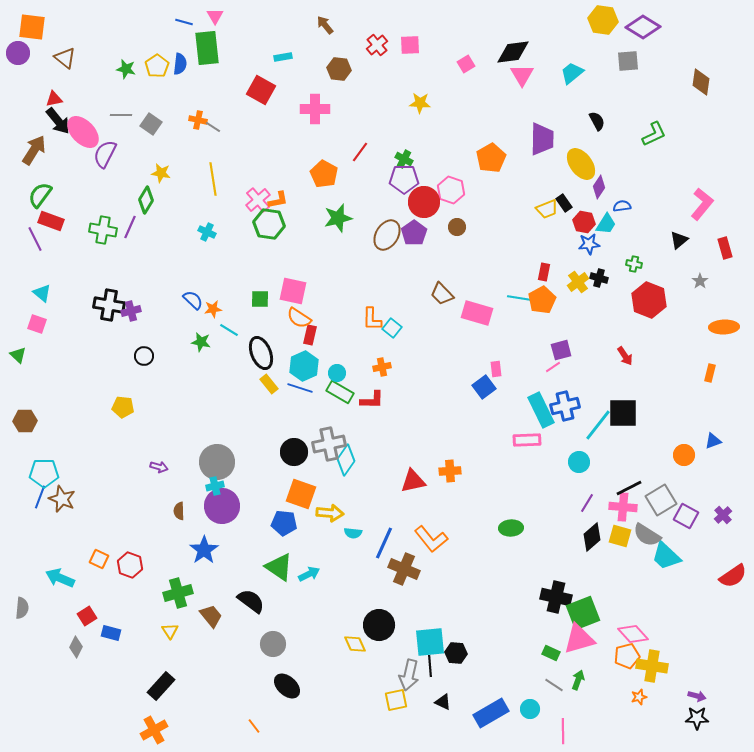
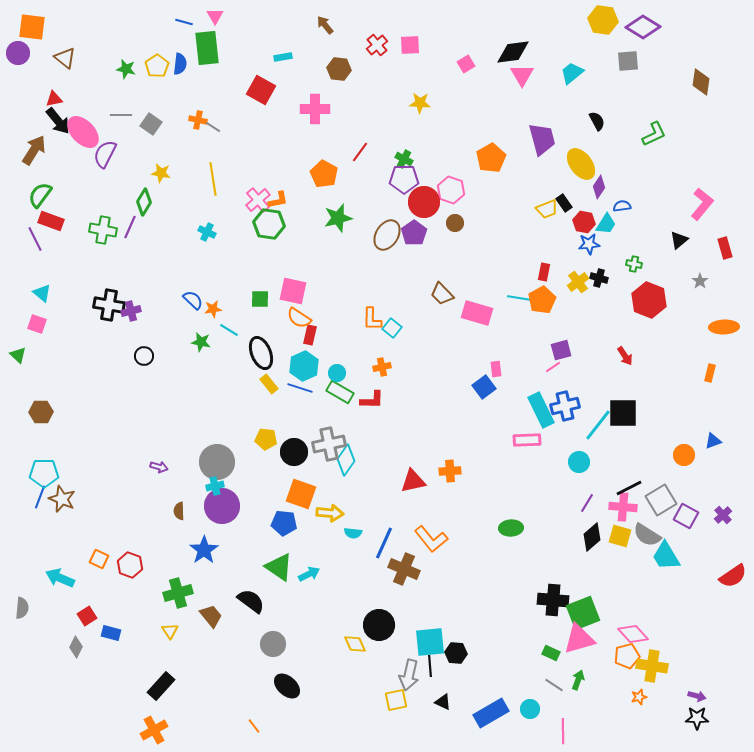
purple trapezoid at (542, 139): rotated 16 degrees counterclockwise
green diamond at (146, 200): moved 2 px left, 2 px down
brown circle at (457, 227): moved 2 px left, 4 px up
yellow pentagon at (123, 407): moved 143 px right, 32 px down
brown hexagon at (25, 421): moved 16 px right, 9 px up
cyan trapezoid at (666, 556): rotated 16 degrees clockwise
black cross at (556, 597): moved 3 px left, 3 px down; rotated 8 degrees counterclockwise
